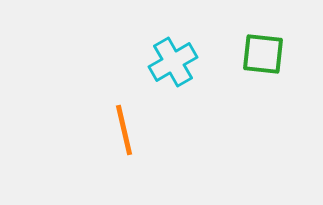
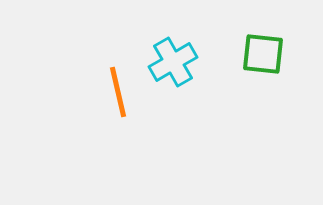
orange line: moved 6 px left, 38 px up
